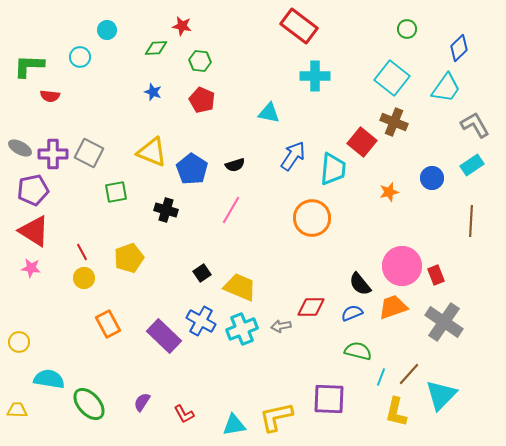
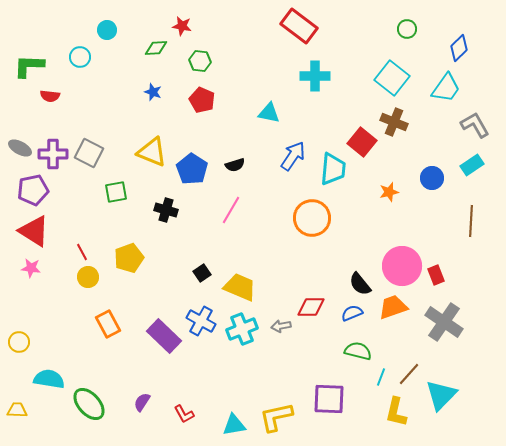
yellow circle at (84, 278): moved 4 px right, 1 px up
